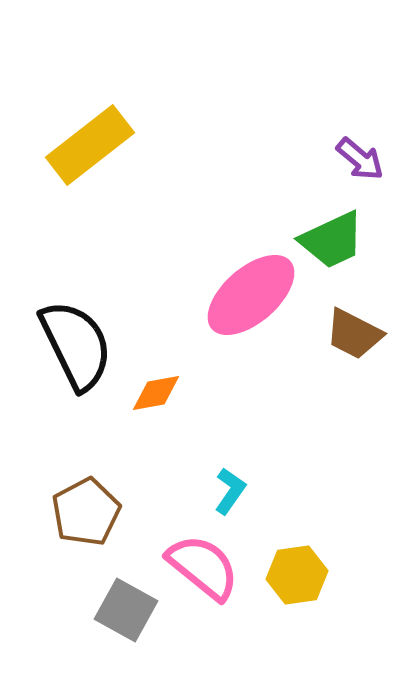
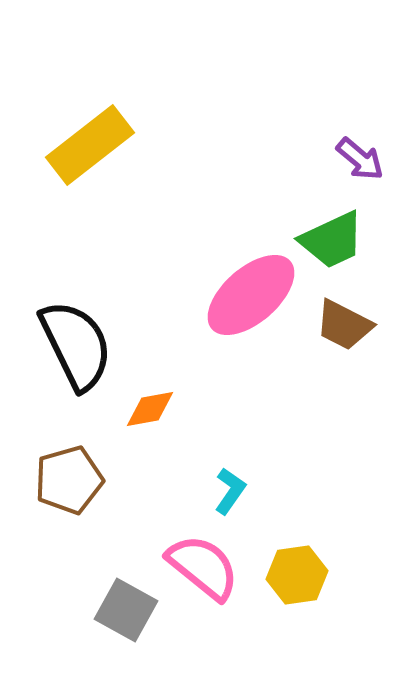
brown trapezoid: moved 10 px left, 9 px up
orange diamond: moved 6 px left, 16 px down
brown pentagon: moved 17 px left, 32 px up; rotated 12 degrees clockwise
